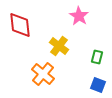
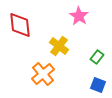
green rectangle: rotated 24 degrees clockwise
orange cross: rotated 10 degrees clockwise
